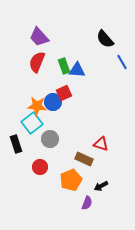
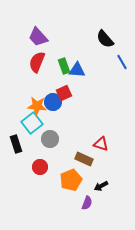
purple trapezoid: moved 1 px left
